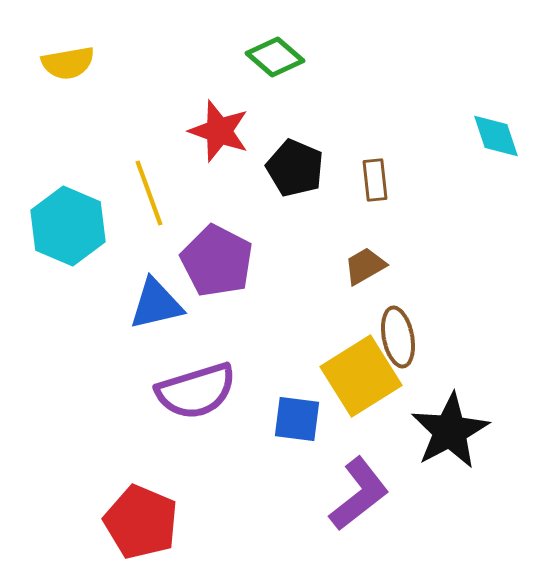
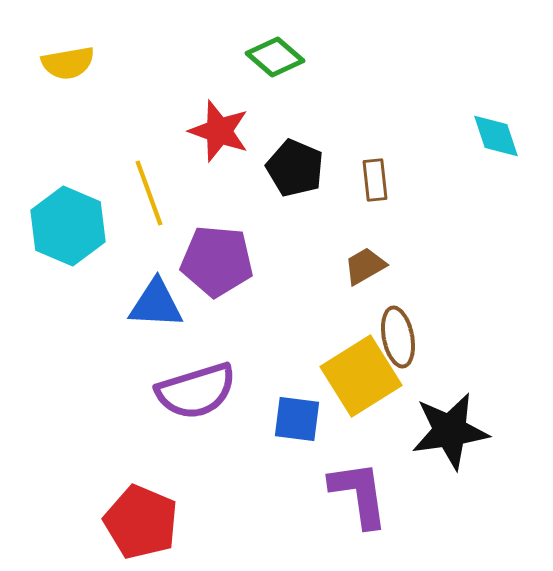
purple pentagon: rotated 22 degrees counterclockwise
blue triangle: rotated 16 degrees clockwise
black star: rotated 20 degrees clockwise
purple L-shape: rotated 60 degrees counterclockwise
